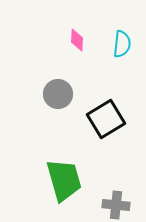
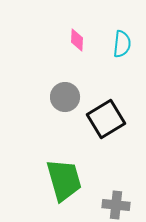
gray circle: moved 7 px right, 3 px down
